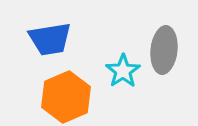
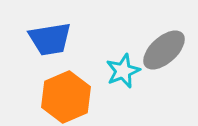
gray ellipse: rotated 42 degrees clockwise
cyan star: rotated 12 degrees clockwise
